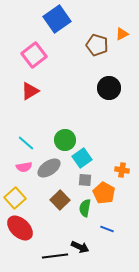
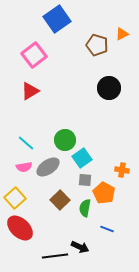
gray ellipse: moved 1 px left, 1 px up
